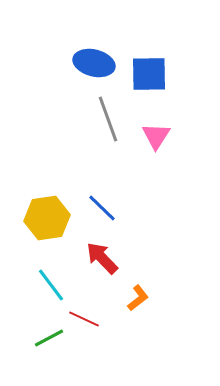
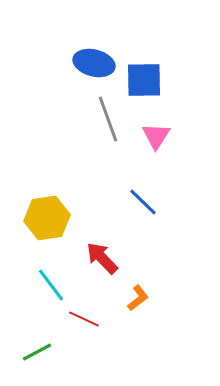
blue square: moved 5 px left, 6 px down
blue line: moved 41 px right, 6 px up
green line: moved 12 px left, 14 px down
